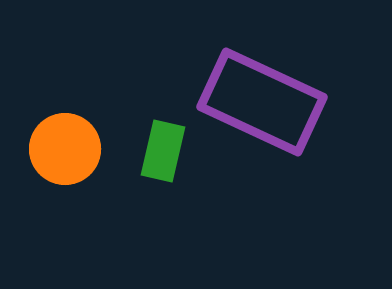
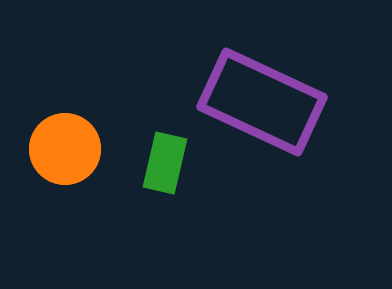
green rectangle: moved 2 px right, 12 px down
